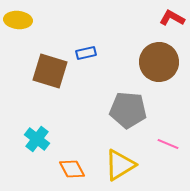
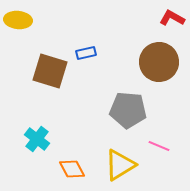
pink line: moved 9 px left, 2 px down
